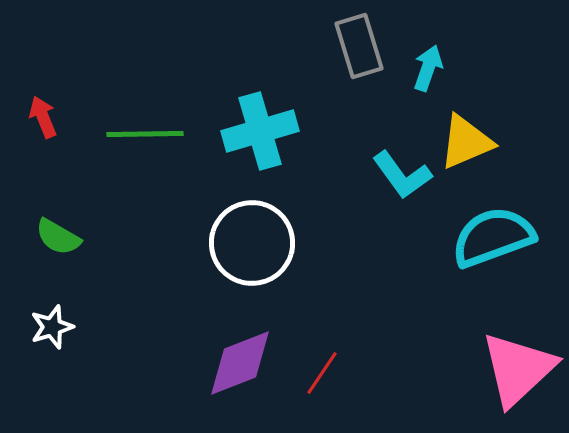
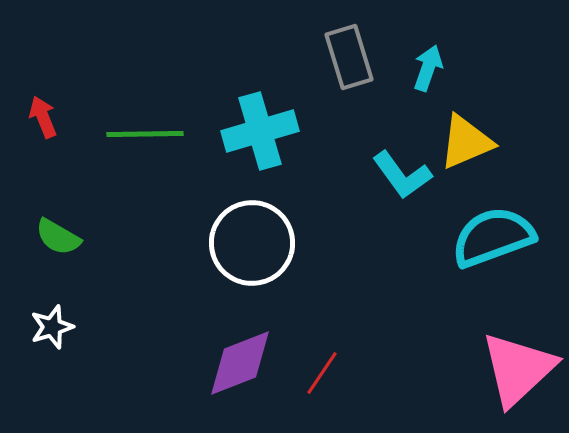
gray rectangle: moved 10 px left, 11 px down
